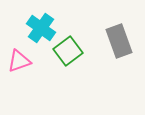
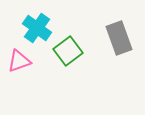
cyan cross: moved 4 px left
gray rectangle: moved 3 px up
